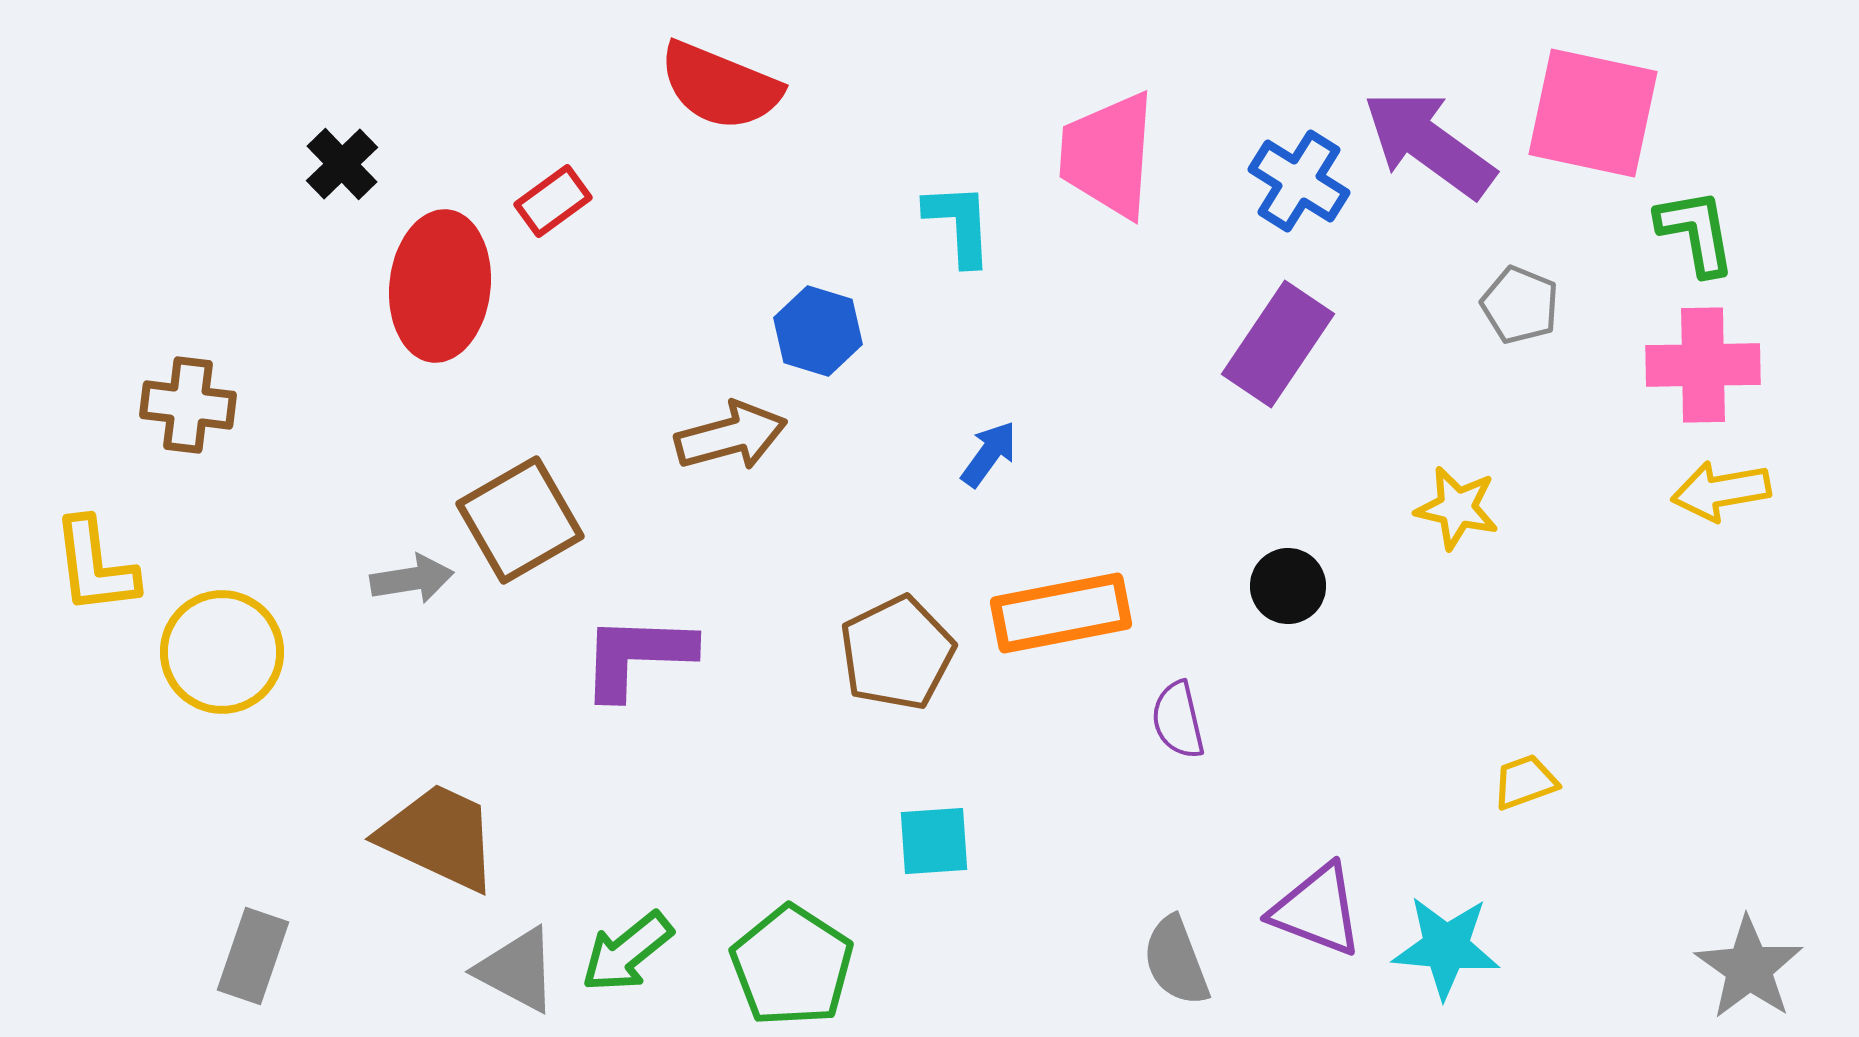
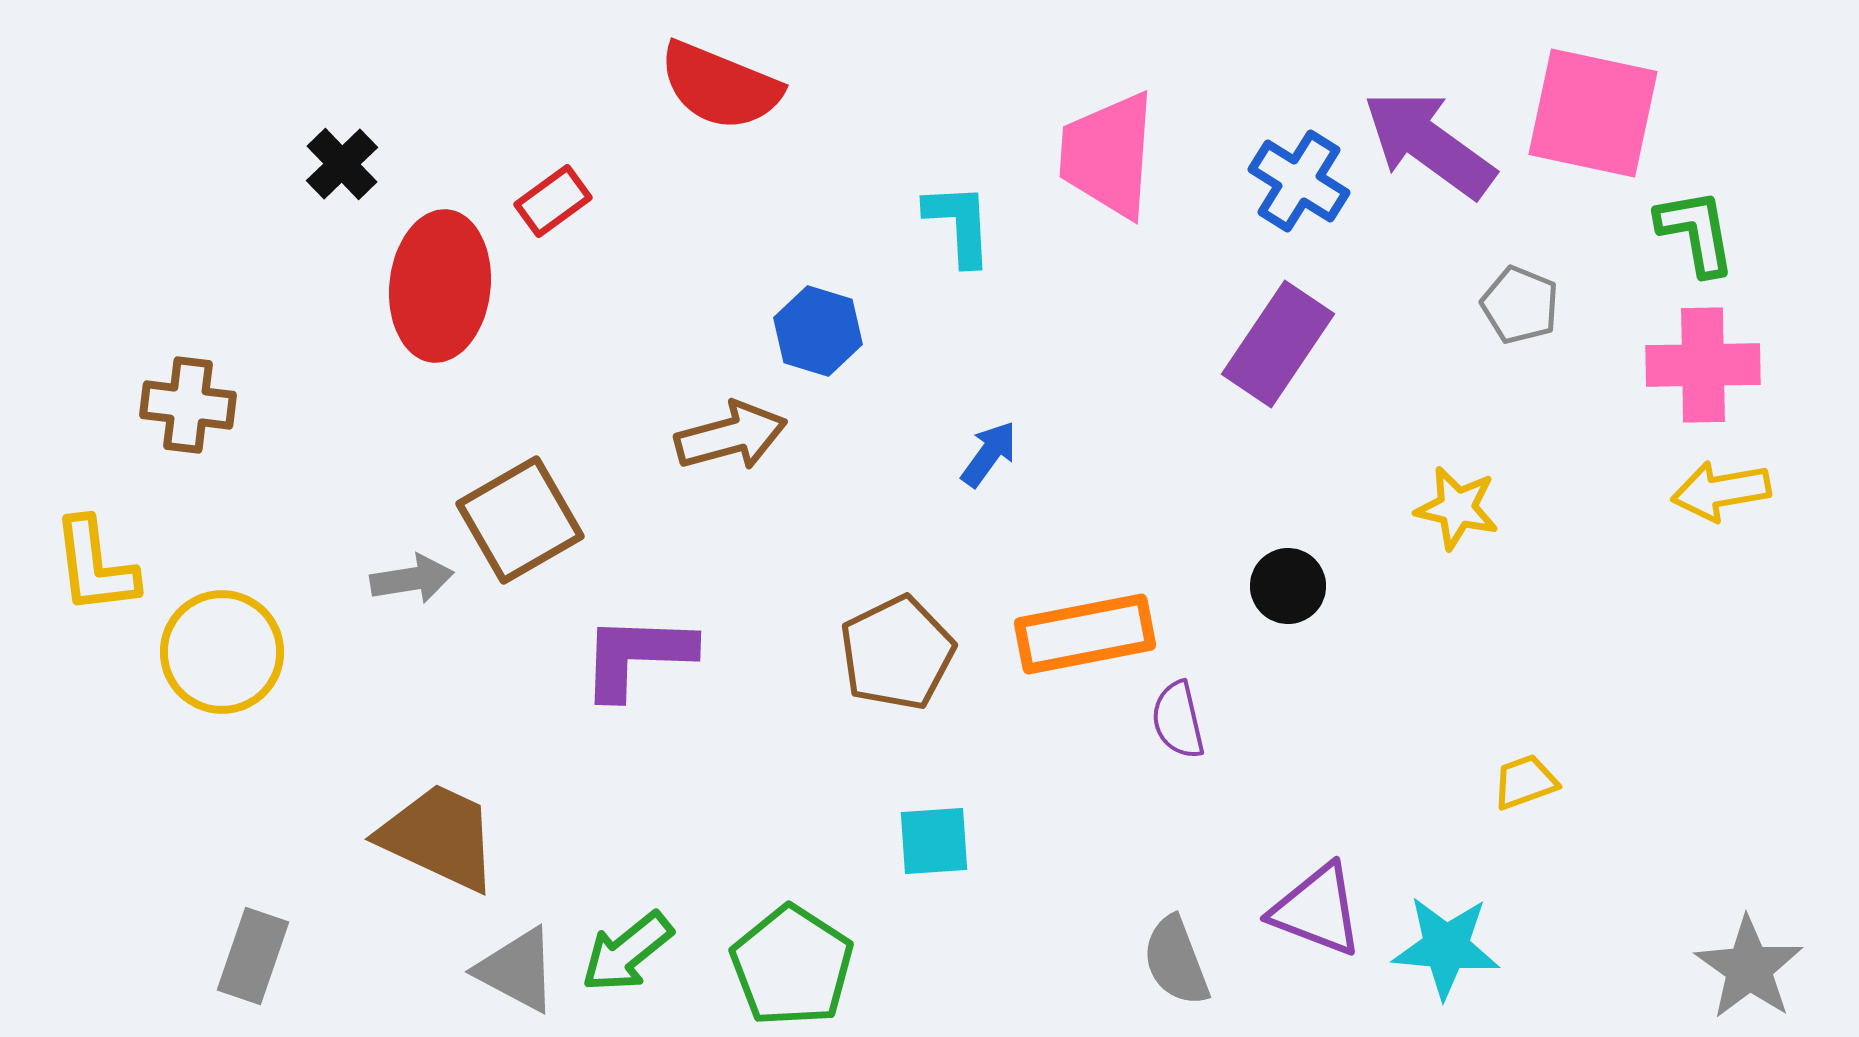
orange rectangle: moved 24 px right, 21 px down
